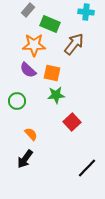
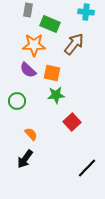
gray rectangle: rotated 32 degrees counterclockwise
